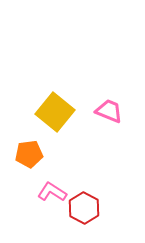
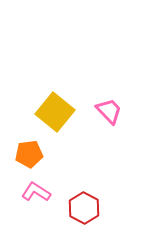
pink trapezoid: rotated 24 degrees clockwise
pink L-shape: moved 16 px left
